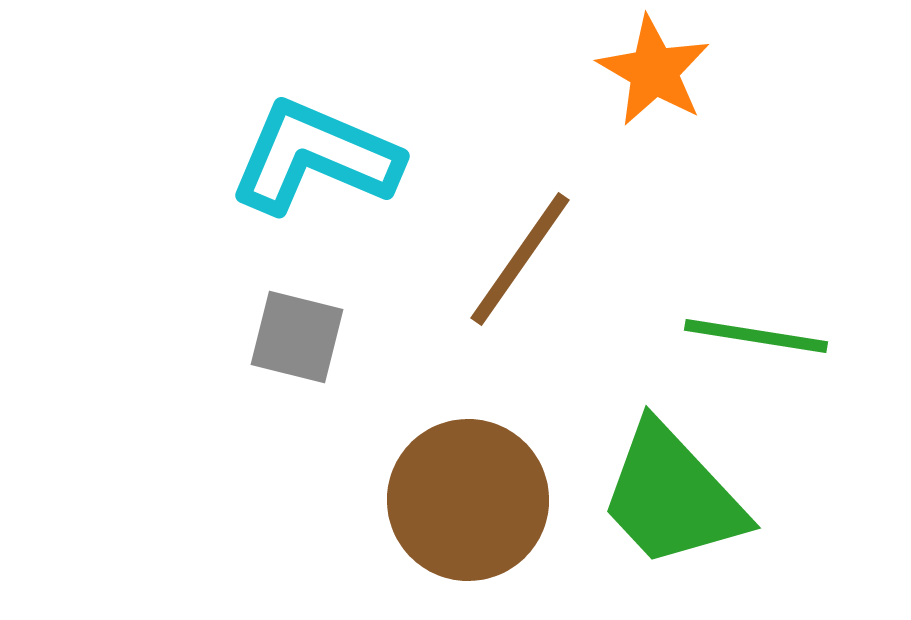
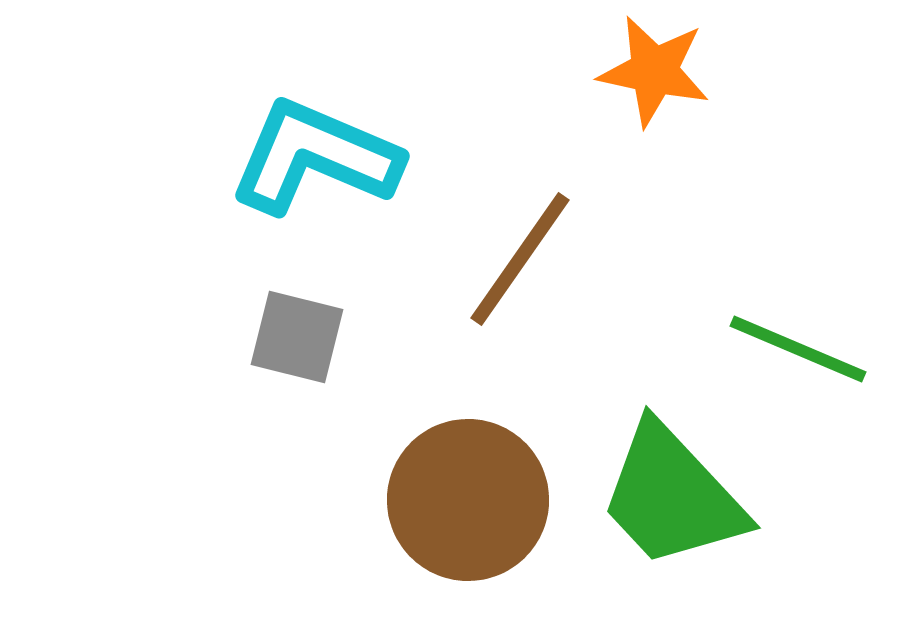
orange star: rotated 18 degrees counterclockwise
green line: moved 42 px right, 13 px down; rotated 14 degrees clockwise
